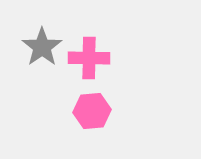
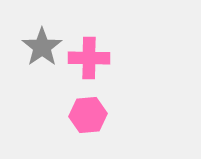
pink hexagon: moved 4 px left, 4 px down
